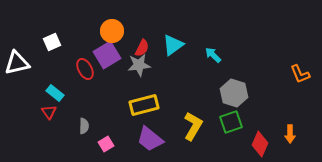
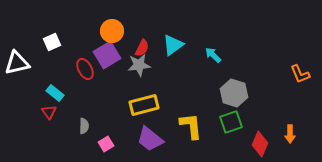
yellow L-shape: moved 2 px left; rotated 36 degrees counterclockwise
